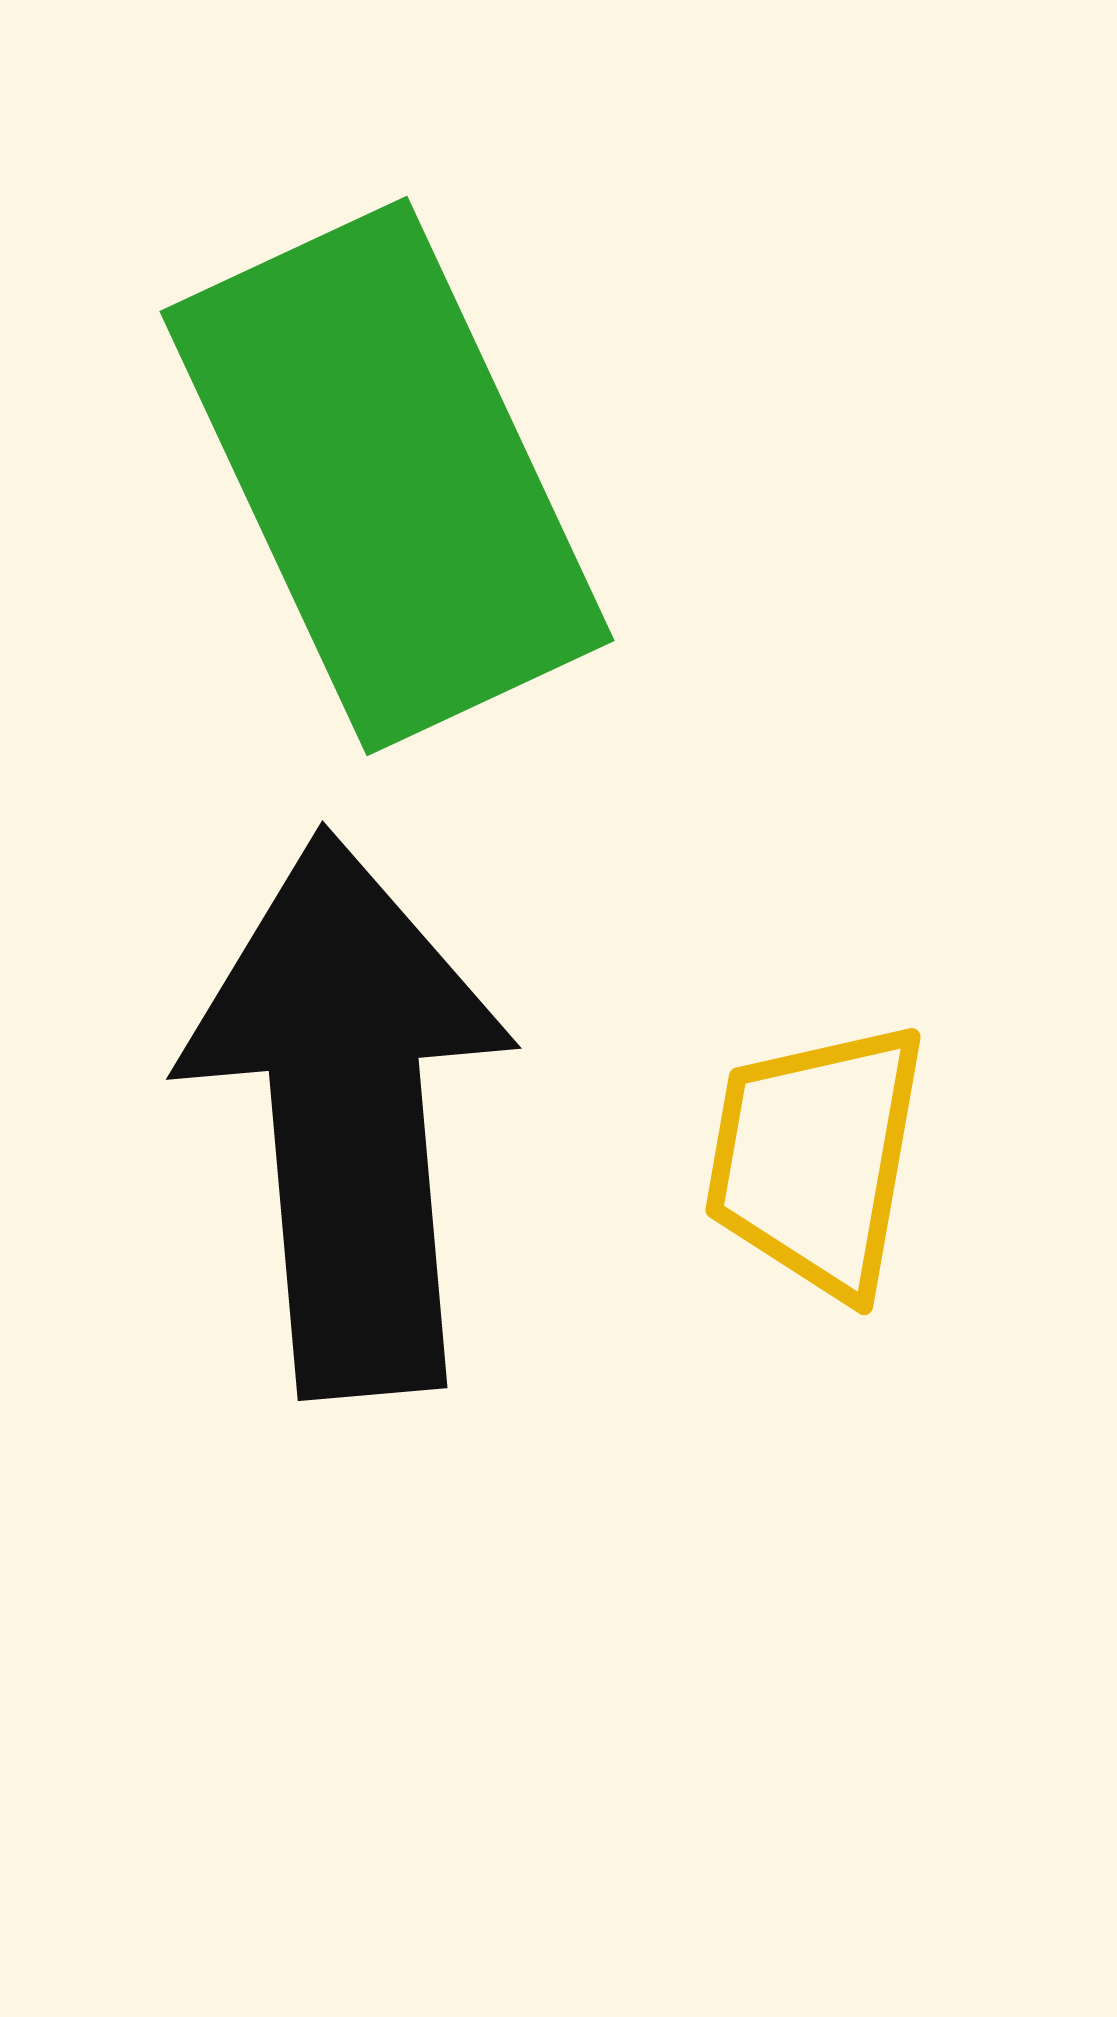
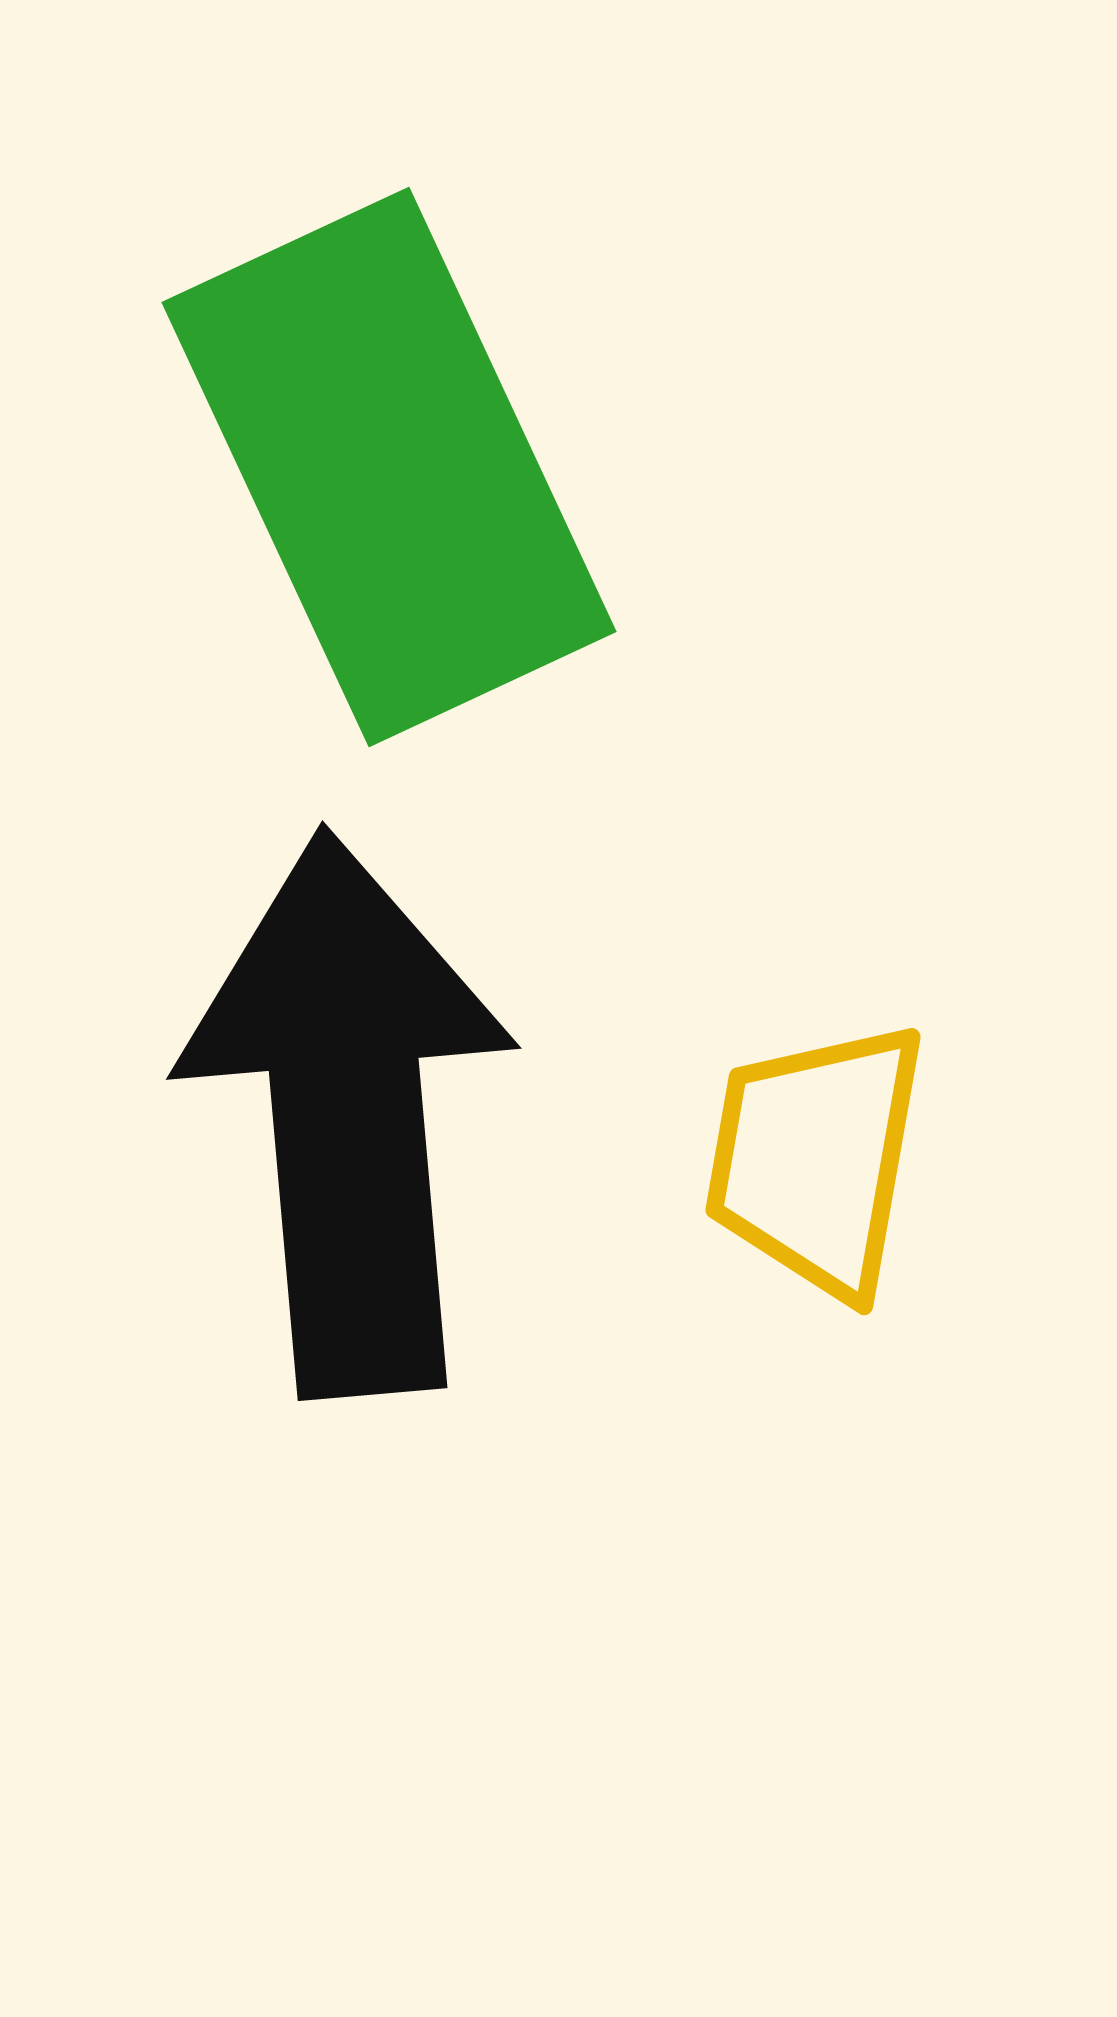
green rectangle: moved 2 px right, 9 px up
